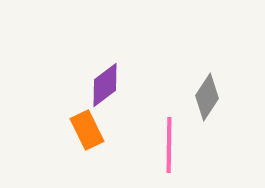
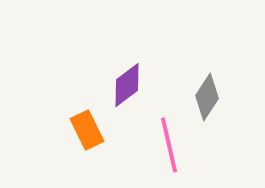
purple diamond: moved 22 px right
pink line: rotated 14 degrees counterclockwise
